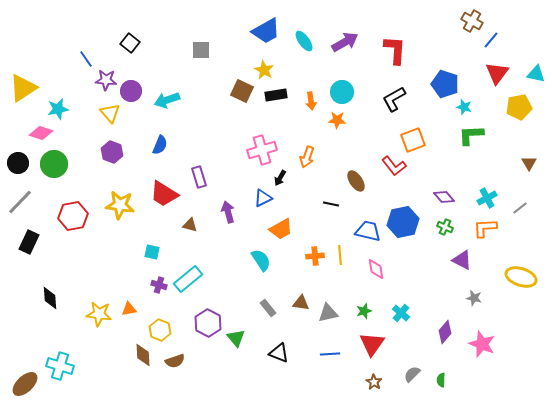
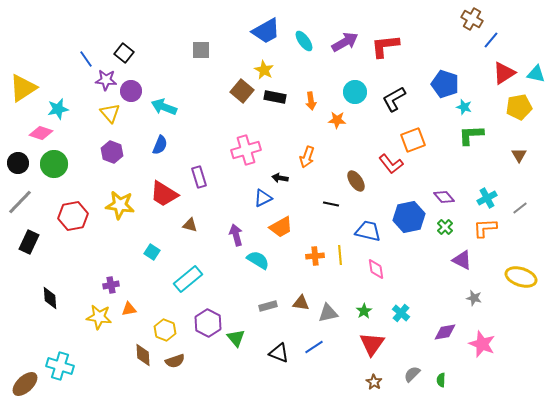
brown cross at (472, 21): moved 2 px up
black square at (130, 43): moved 6 px left, 10 px down
red L-shape at (395, 50): moved 10 px left, 4 px up; rotated 100 degrees counterclockwise
red triangle at (497, 73): moved 7 px right; rotated 20 degrees clockwise
brown square at (242, 91): rotated 15 degrees clockwise
cyan circle at (342, 92): moved 13 px right
black rectangle at (276, 95): moved 1 px left, 2 px down; rotated 20 degrees clockwise
cyan arrow at (167, 100): moved 3 px left, 7 px down; rotated 40 degrees clockwise
pink cross at (262, 150): moved 16 px left
brown triangle at (529, 163): moved 10 px left, 8 px up
red L-shape at (394, 166): moved 3 px left, 2 px up
black arrow at (280, 178): rotated 70 degrees clockwise
purple arrow at (228, 212): moved 8 px right, 23 px down
blue hexagon at (403, 222): moved 6 px right, 5 px up
green cross at (445, 227): rotated 21 degrees clockwise
orange trapezoid at (281, 229): moved 2 px up
cyan square at (152, 252): rotated 21 degrees clockwise
cyan semicircle at (261, 260): moved 3 px left; rotated 25 degrees counterclockwise
purple cross at (159, 285): moved 48 px left; rotated 28 degrees counterclockwise
gray rectangle at (268, 308): moved 2 px up; rotated 66 degrees counterclockwise
green star at (364, 311): rotated 14 degrees counterclockwise
yellow star at (99, 314): moved 3 px down
yellow hexagon at (160, 330): moved 5 px right
purple diamond at (445, 332): rotated 40 degrees clockwise
blue line at (330, 354): moved 16 px left, 7 px up; rotated 30 degrees counterclockwise
